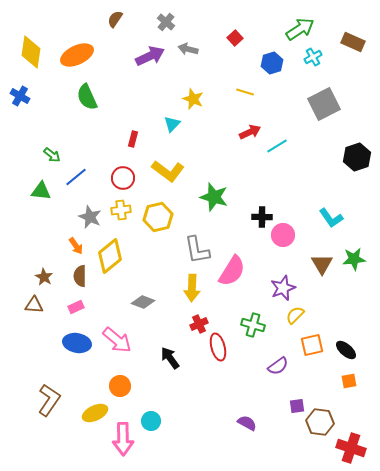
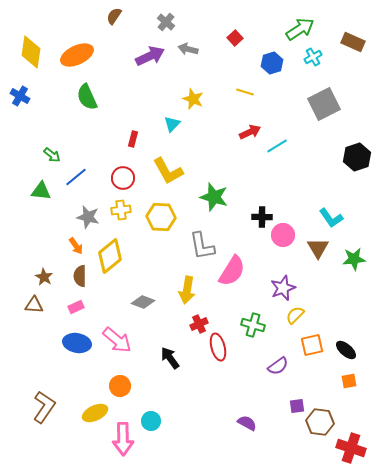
brown semicircle at (115, 19): moved 1 px left, 3 px up
yellow L-shape at (168, 171): rotated 24 degrees clockwise
gray star at (90, 217): moved 2 px left; rotated 10 degrees counterclockwise
yellow hexagon at (158, 217): moved 3 px right; rotated 16 degrees clockwise
gray L-shape at (197, 250): moved 5 px right, 4 px up
brown triangle at (322, 264): moved 4 px left, 16 px up
yellow arrow at (192, 288): moved 5 px left, 2 px down; rotated 8 degrees clockwise
brown L-shape at (49, 400): moved 5 px left, 7 px down
